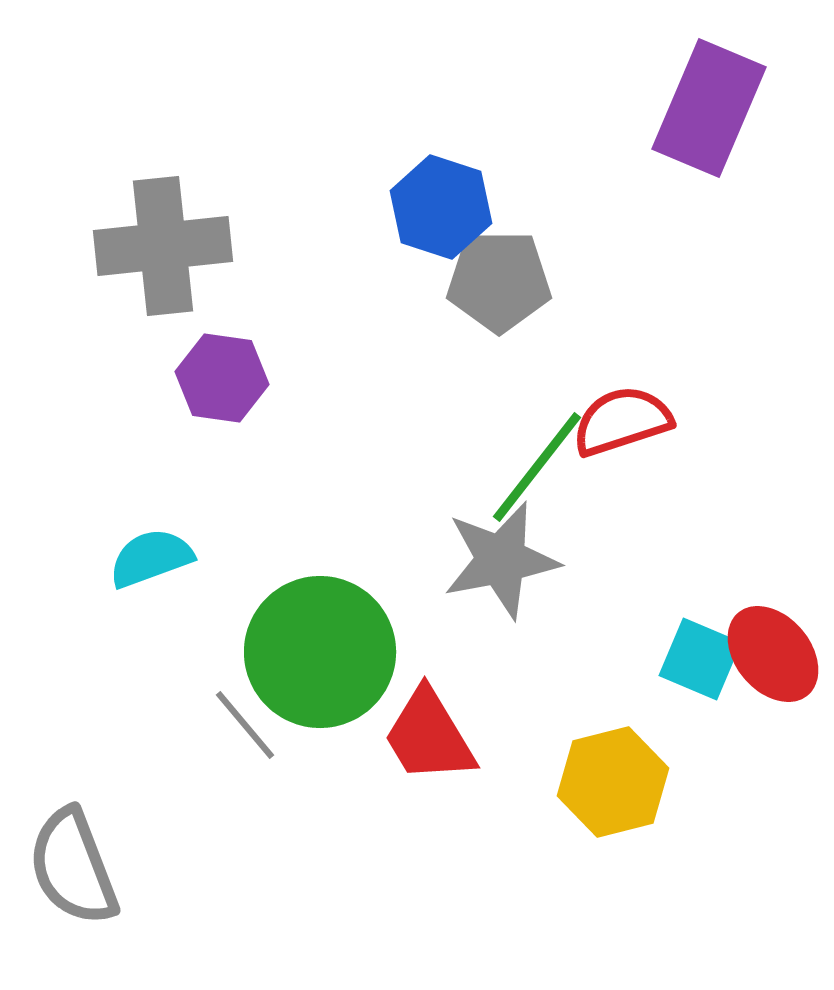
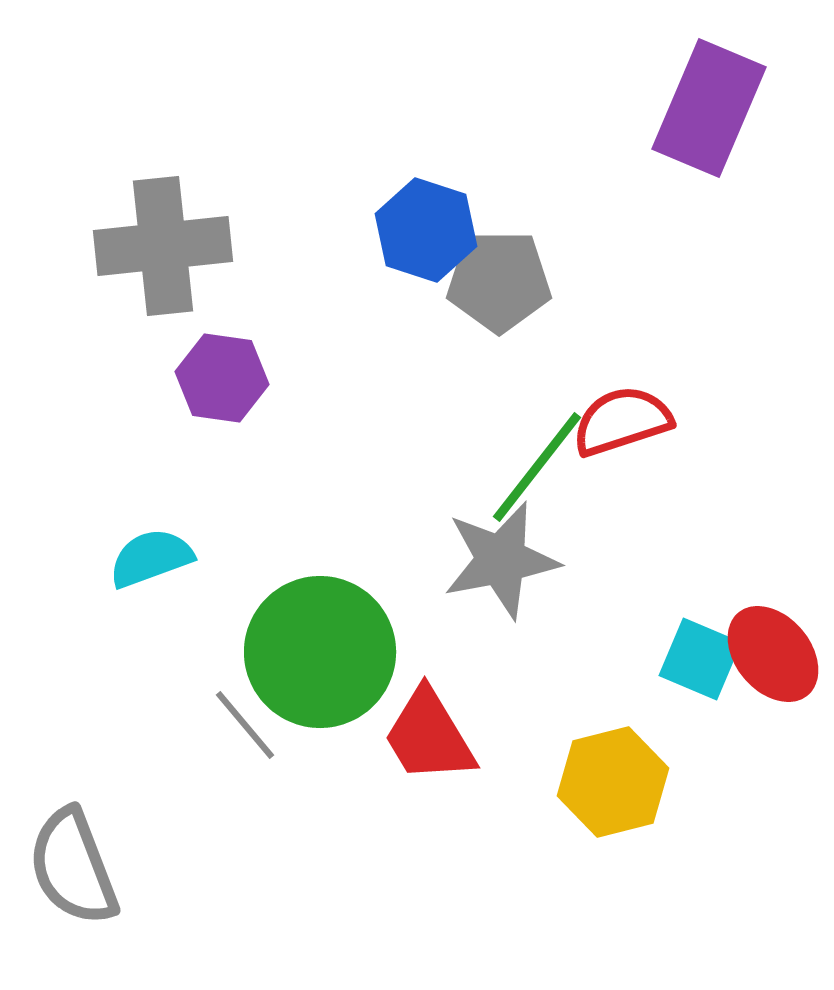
blue hexagon: moved 15 px left, 23 px down
